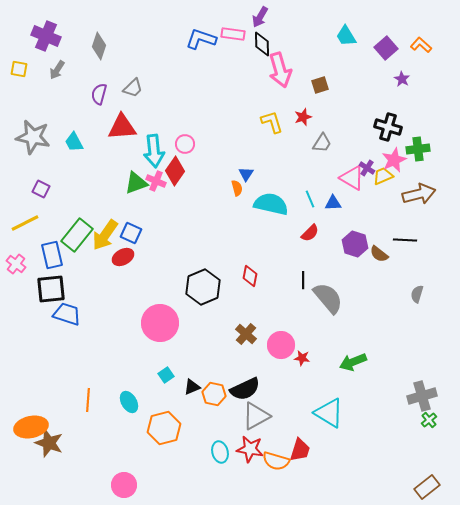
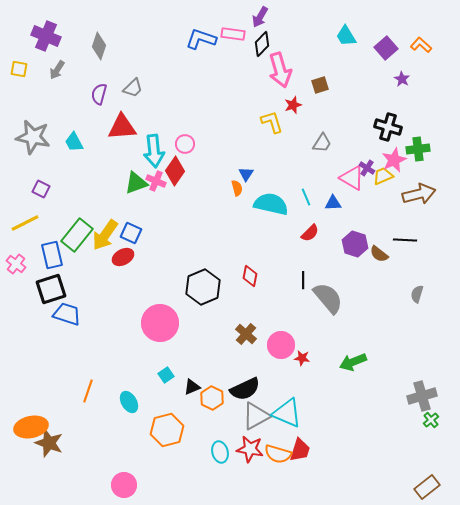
black diamond at (262, 44): rotated 45 degrees clockwise
red star at (303, 117): moved 10 px left, 12 px up
cyan line at (310, 199): moved 4 px left, 2 px up
black square at (51, 289): rotated 12 degrees counterclockwise
orange hexagon at (214, 394): moved 2 px left, 4 px down; rotated 15 degrees clockwise
orange line at (88, 400): moved 9 px up; rotated 15 degrees clockwise
cyan triangle at (329, 413): moved 42 px left; rotated 8 degrees counterclockwise
green cross at (429, 420): moved 2 px right
orange hexagon at (164, 428): moved 3 px right, 2 px down
orange semicircle at (276, 461): moved 2 px right, 7 px up
